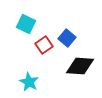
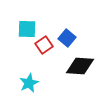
cyan square: moved 1 px right, 5 px down; rotated 24 degrees counterclockwise
cyan star: moved 1 px down; rotated 18 degrees clockwise
